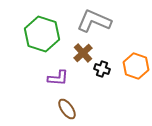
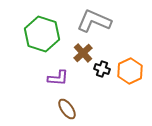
orange hexagon: moved 6 px left, 5 px down; rotated 15 degrees clockwise
